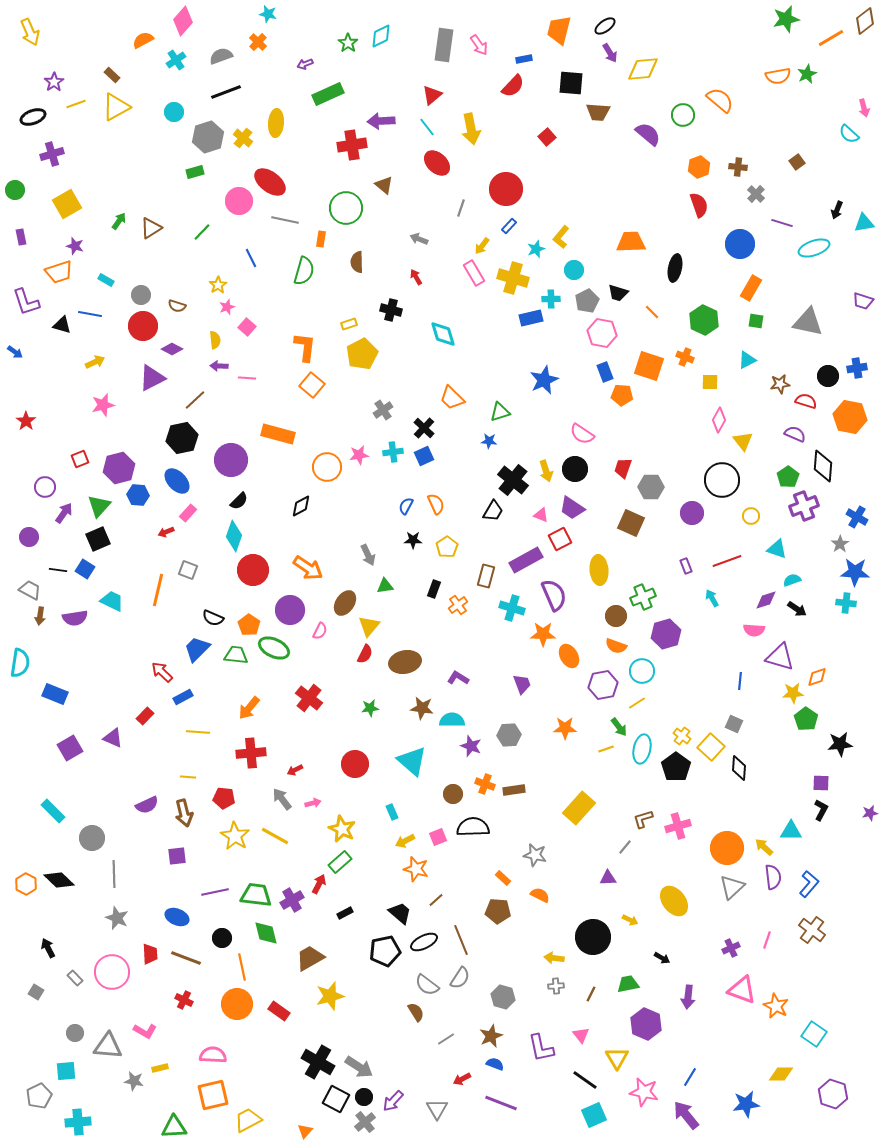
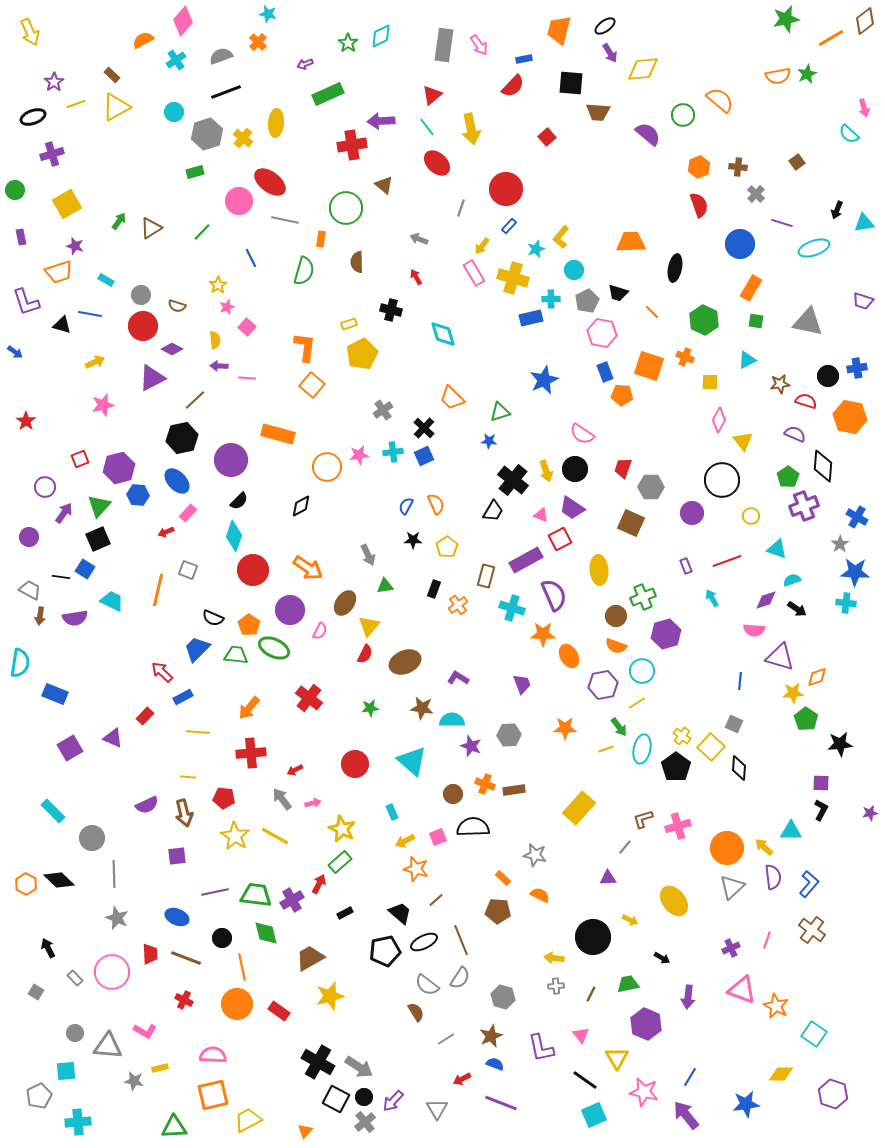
gray hexagon at (208, 137): moved 1 px left, 3 px up
black line at (58, 570): moved 3 px right, 7 px down
brown ellipse at (405, 662): rotated 12 degrees counterclockwise
